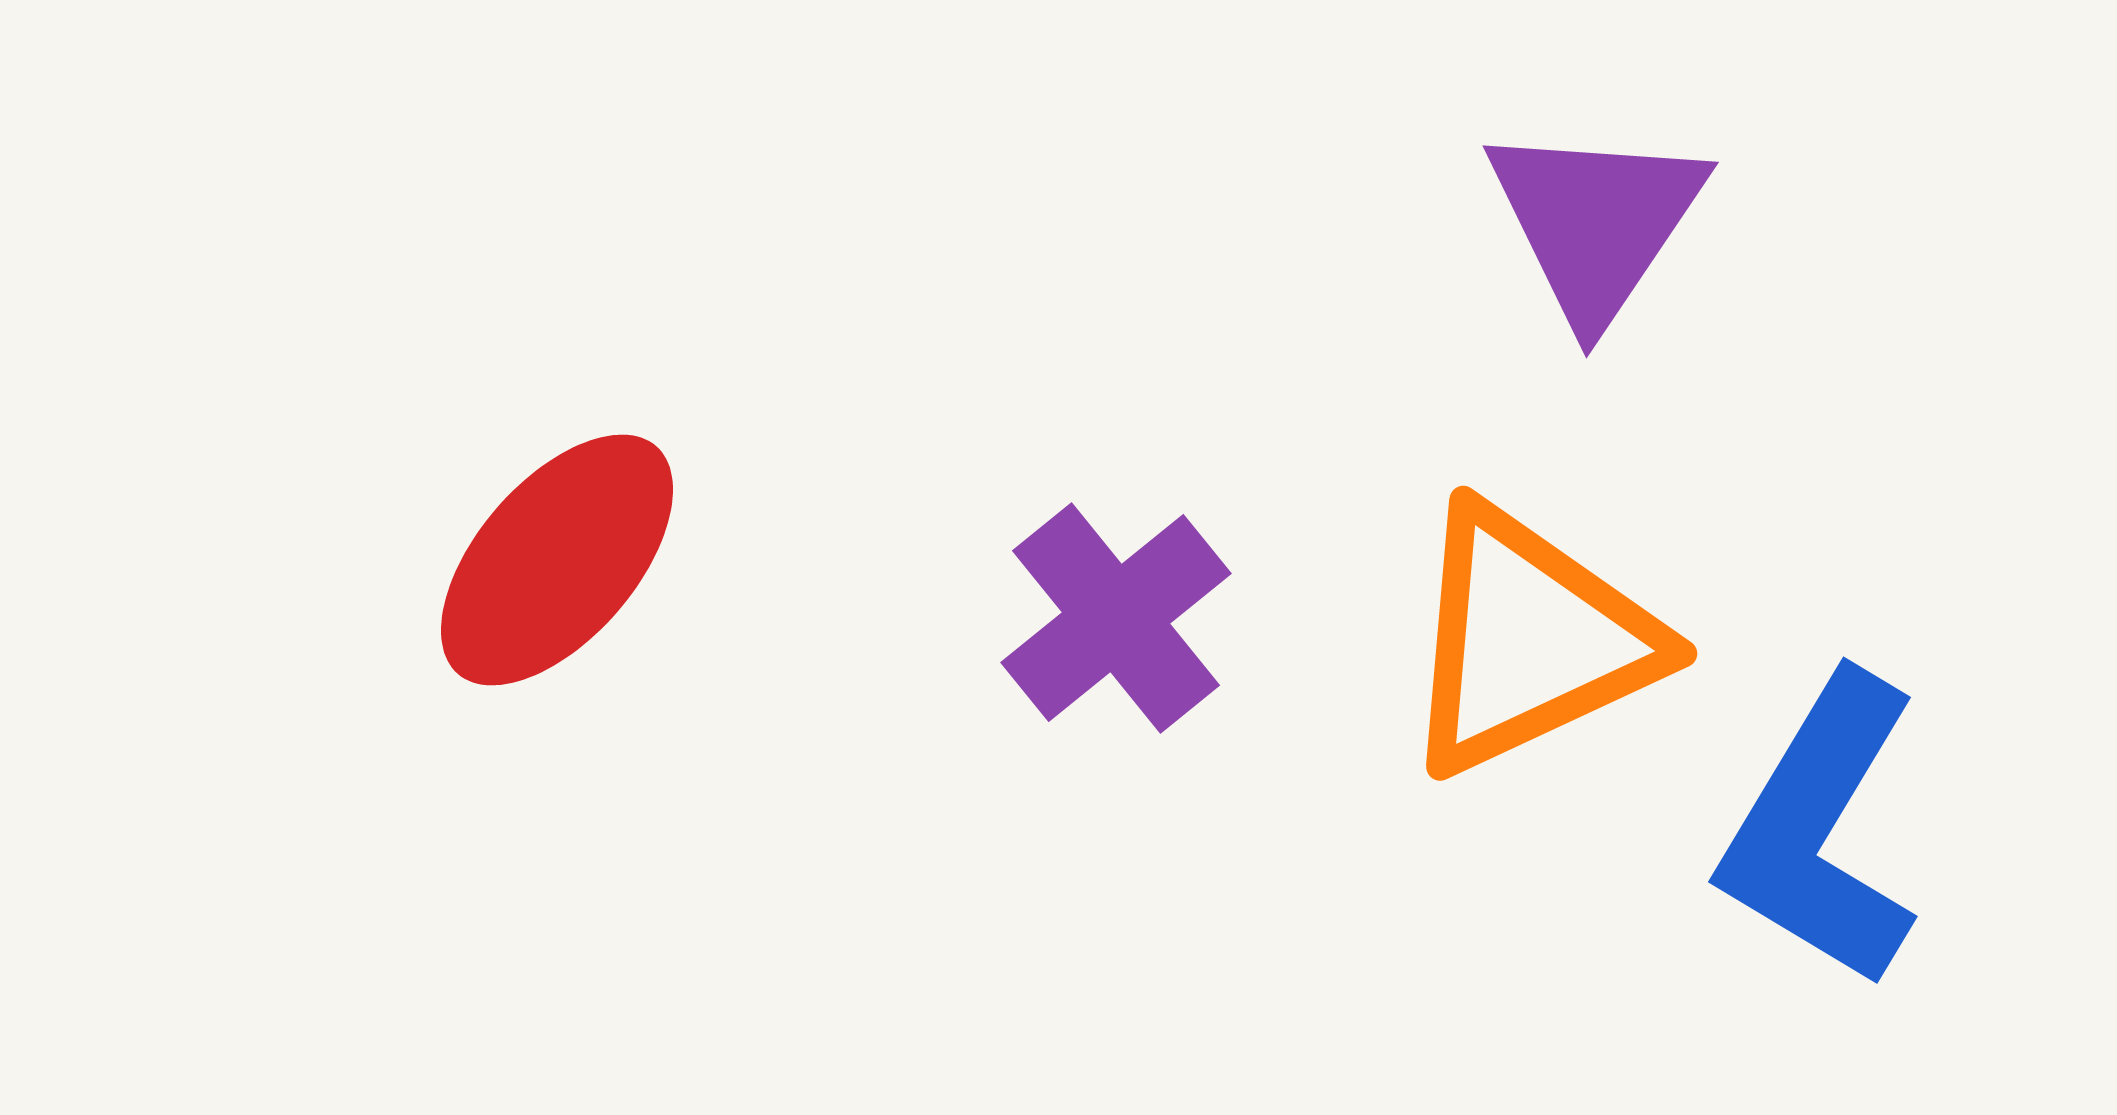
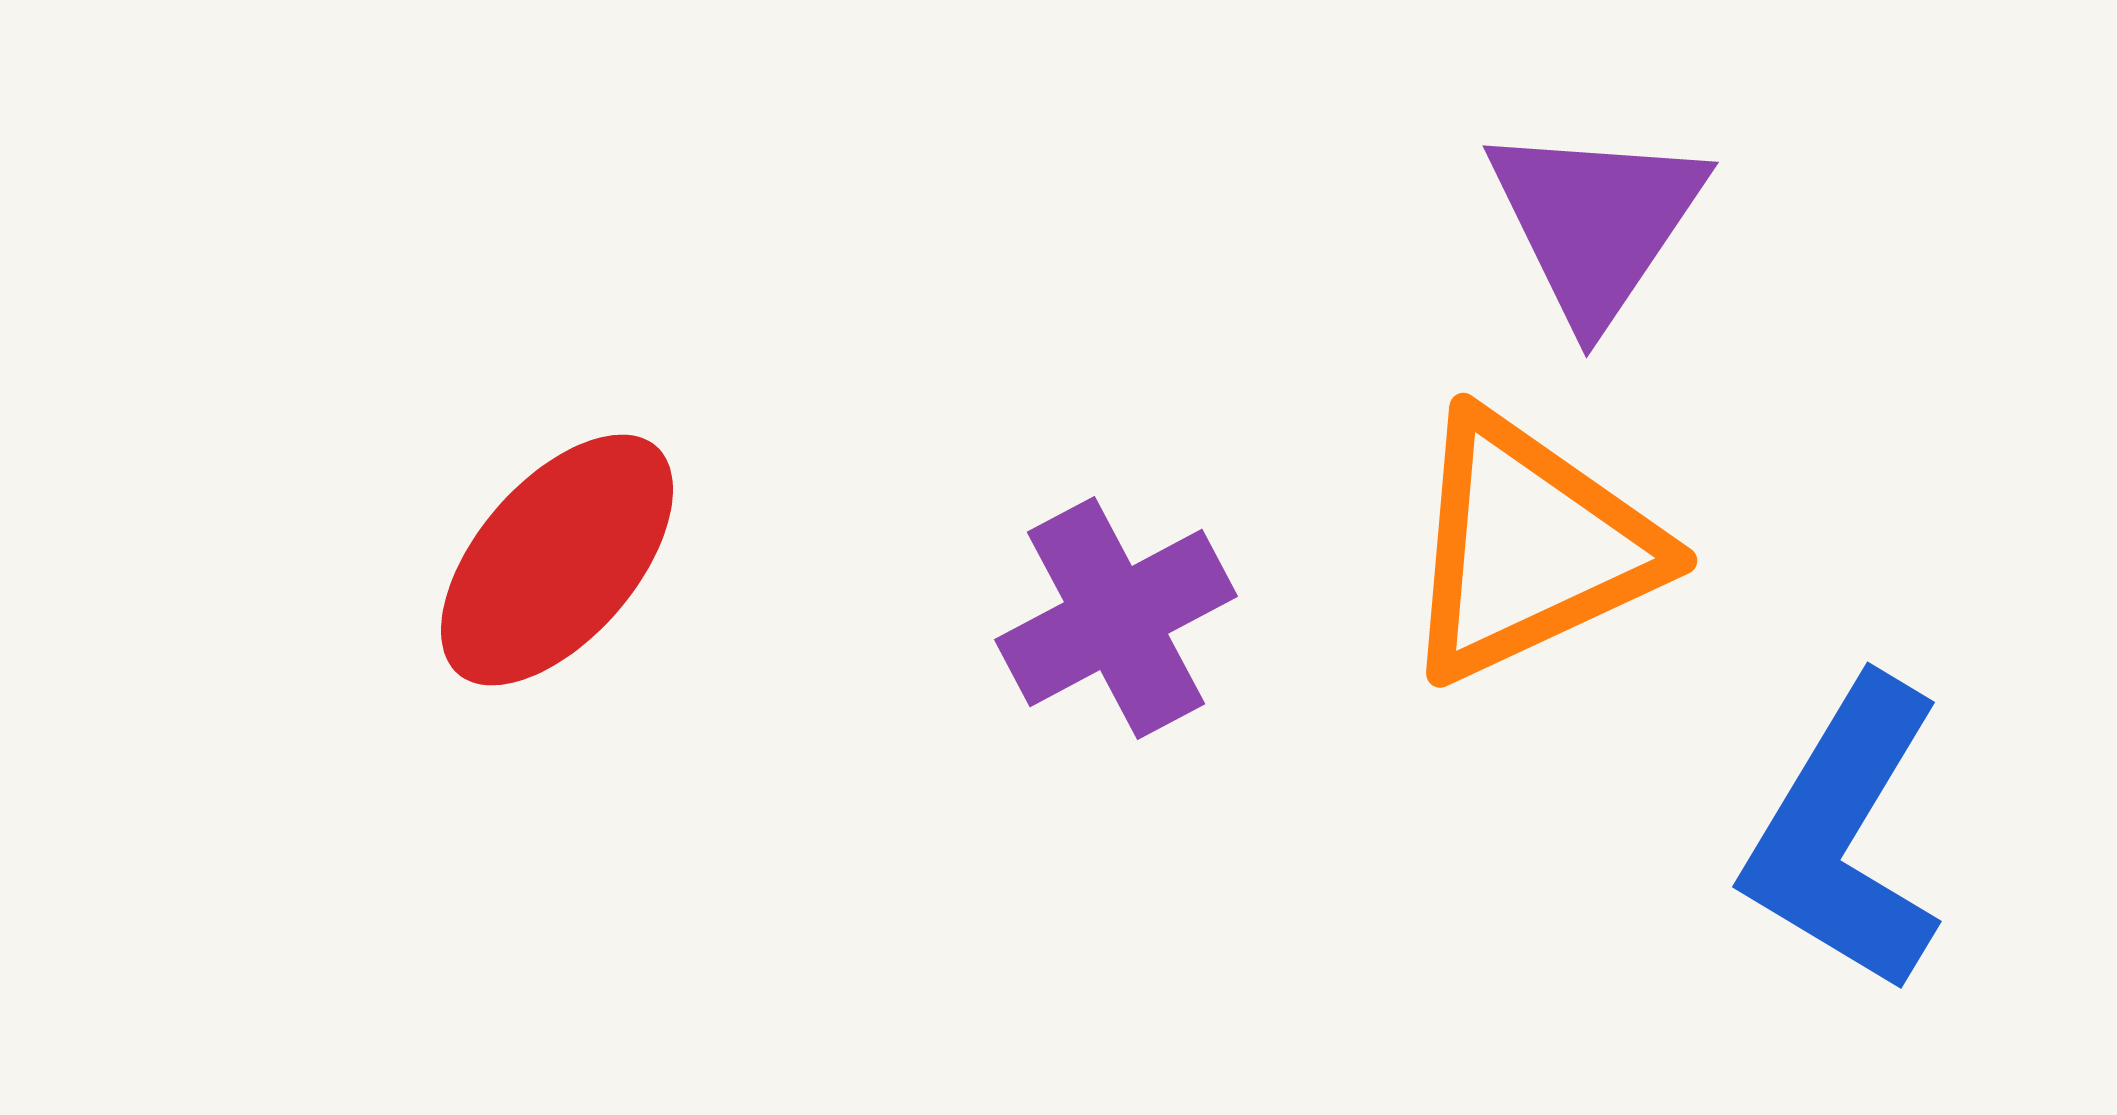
purple cross: rotated 11 degrees clockwise
orange triangle: moved 93 px up
blue L-shape: moved 24 px right, 5 px down
